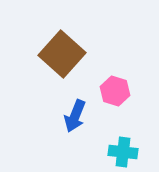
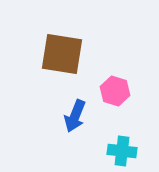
brown square: rotated 33 degrees counterclockwise
cyan cross: moved 1 px left, 1 px up
